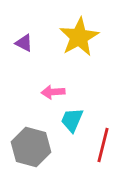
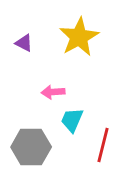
gray hexagon: rotated 15 degrees counterclockwise
